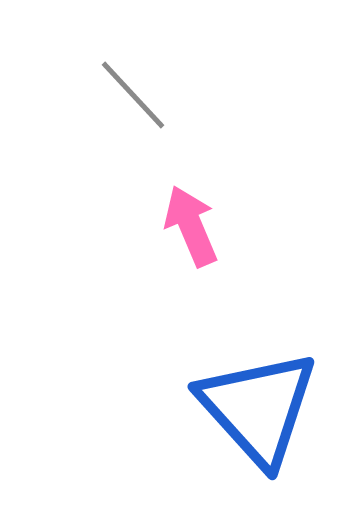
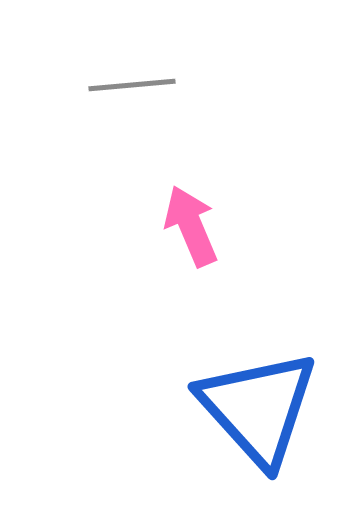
gray line: moved 1 px left, 10 px up; rotated 52 degrees counterclockwise
